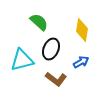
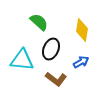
cyan triangle: rotated 20 degrees clockwise
